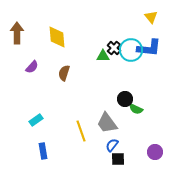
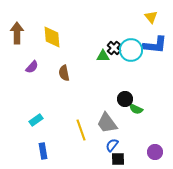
yellow diamond: moved 5 px left
blue L-shape: moved 6 px right, 3 px up
brown semicircle: rotated 28 degrees counterclockwise
yellow line: moved 1 px up
